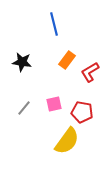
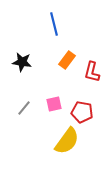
red L-shape: moved 2 px right; rotated 45 degrees counterclockwise
